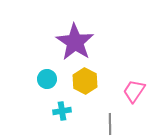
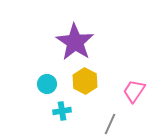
cyan circle: moved 5 px down
gray line: rotated 25 degrees clockwise
